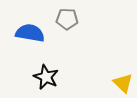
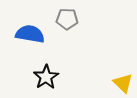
blue semicircle: moved 1 px down
black star: rotated 15 degrees clockwise
